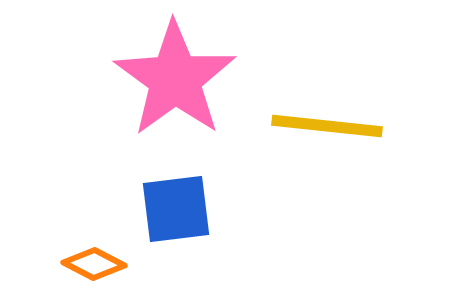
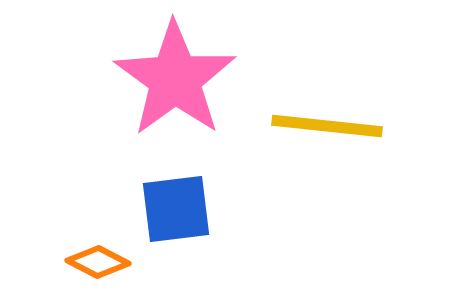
orange diamond: moved 4 px right, 2 px up
